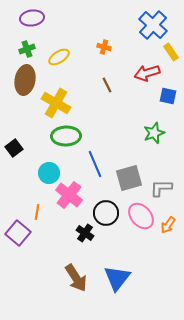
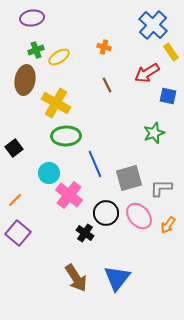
green cross: moved 9 px right, 1 px down
red arrow: rotated 15 degrees counterclockwise
orange line: moved 22 px left, 12 px up; rotated 35 degrees clockwise
pink ellipse: moved 2 px left
